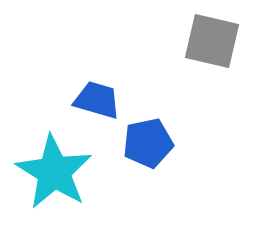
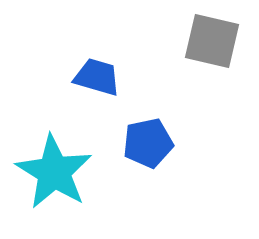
blue trapezoid: moved 23 px up
